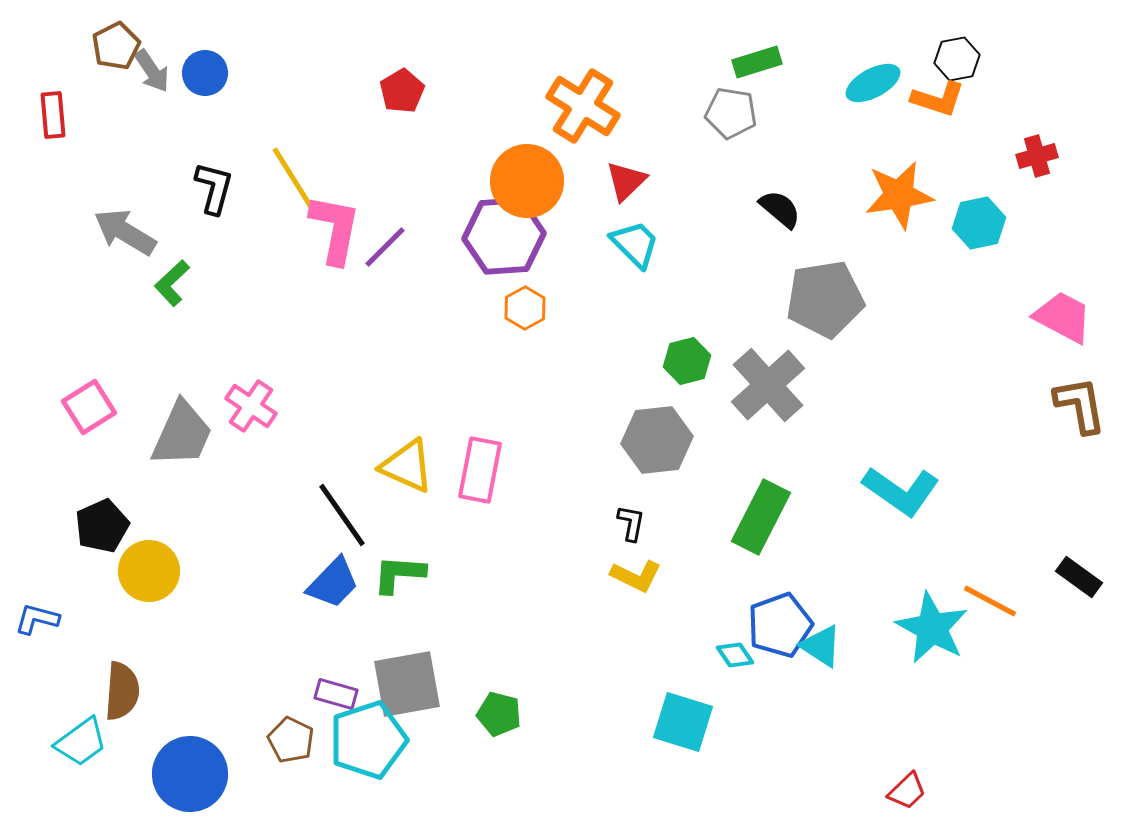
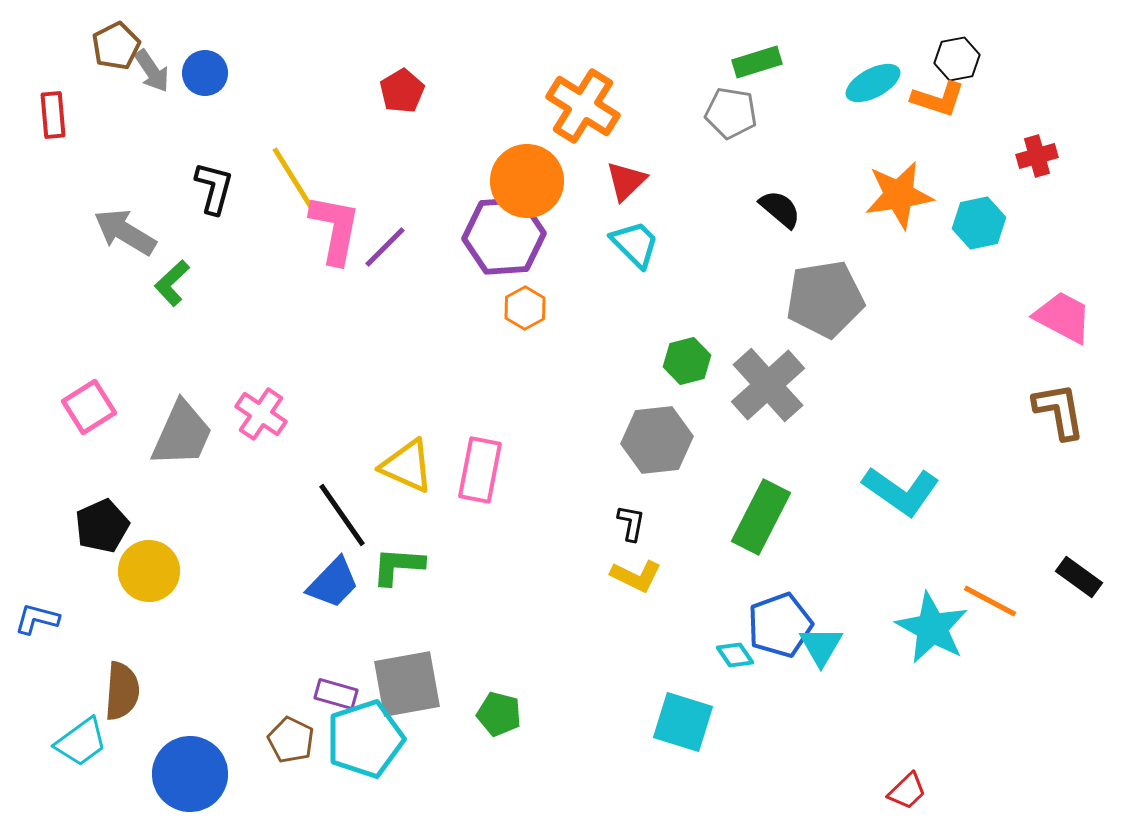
brown L-shape at (1080, 405): moved 21 px left, 6 px down
pink cross at (251, 406): moved 10 px right, 8 px down
green L-shape at (399, 574): moved 1 px left, 8 px up
cyan triangle at (821, 646): rotated 27 degrees clockwise
cyan pentagon at (368, 740): moved 3 px left, 1 px up
